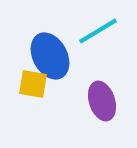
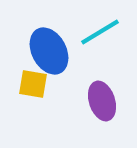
cyan line: moved 2 px right, 1 px down
blue ellipse: moved 1 px left, 5 px up
